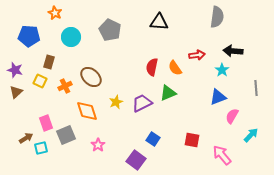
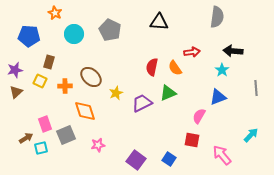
cyan circle: moved 3 px right, 3 px up
red arrow: moved 5 px left, 3 px up
purple star: rotated 28 degrees counterclockwise
orange cross: rotated 24 degrees clockwise
yellow star: moved 9 px up
orange diamond: moved 2 px left
pink semicircle: moved 33 px left
pink rectangle: moved 1 px left, 1 px down
blue square: moved 16 px right, 20 px down
pink star: rotated 24 degrees clockwise
